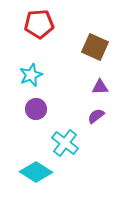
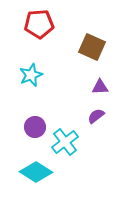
brown square: moved 3 px left
purple circle: moved 1 px left, 18 px down
cyan cross: moved 1 px up; rotated 16 degrees clockwise
